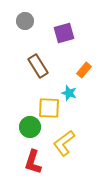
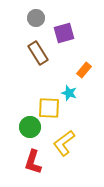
gray circle: moved 11 px right, 3 px up
brown rectangle: moved 13 px up
